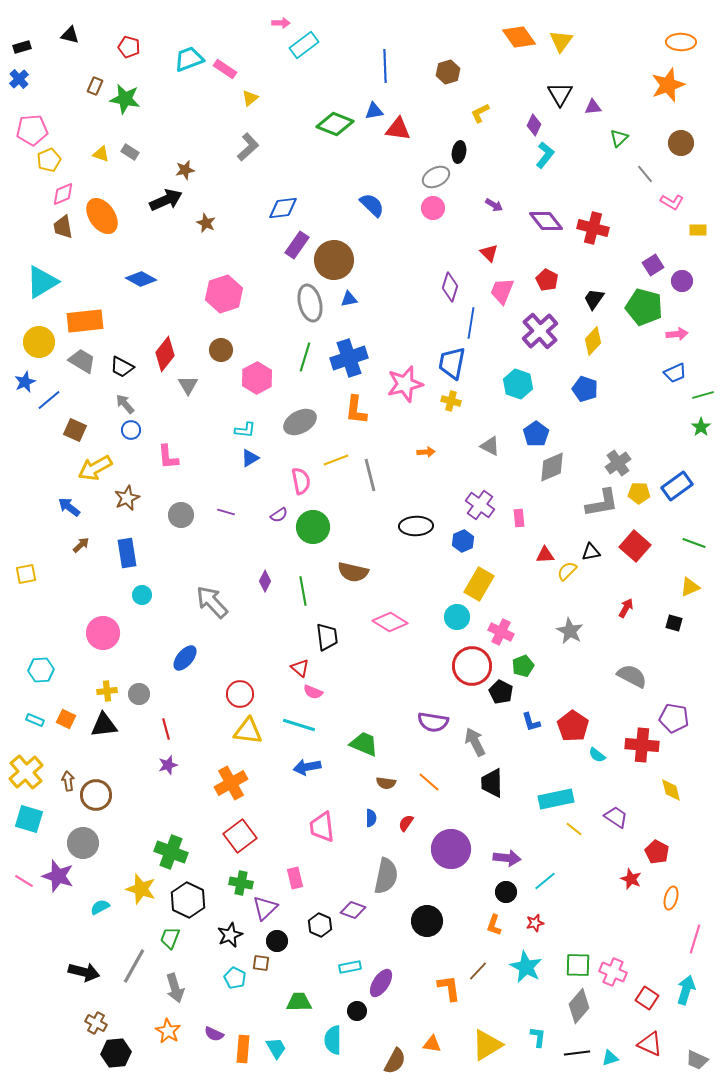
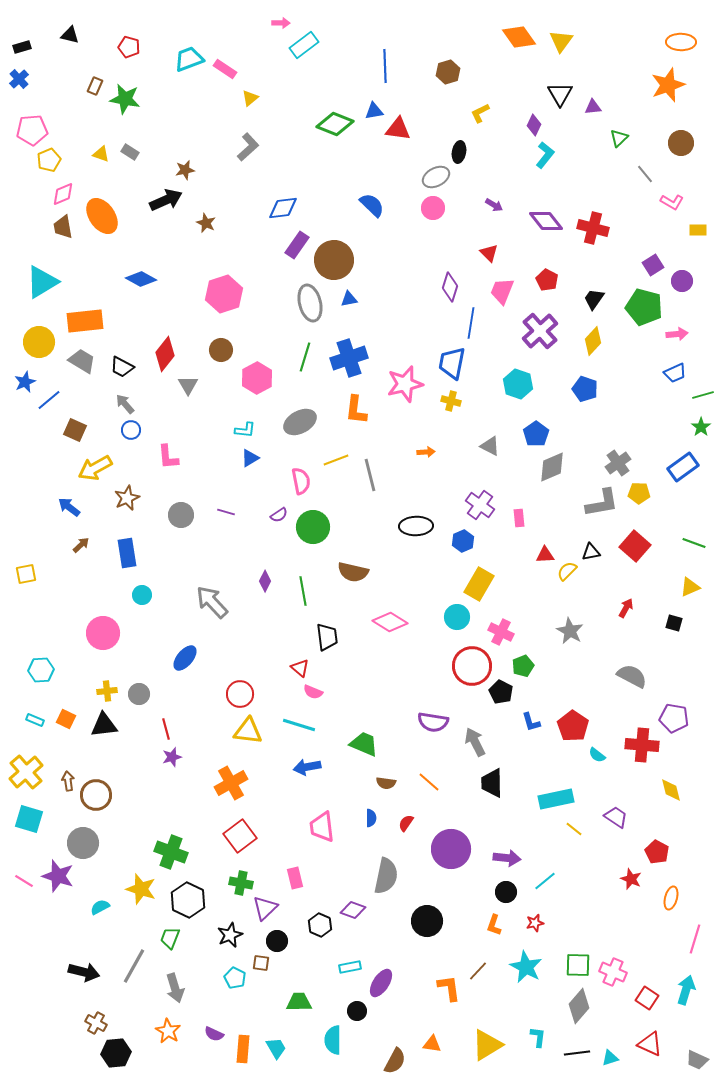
blue rectangle at (677, 486): moved 6 px right, 19 px up
purple star at (168, 765): moved 4 px right, 8 px up
